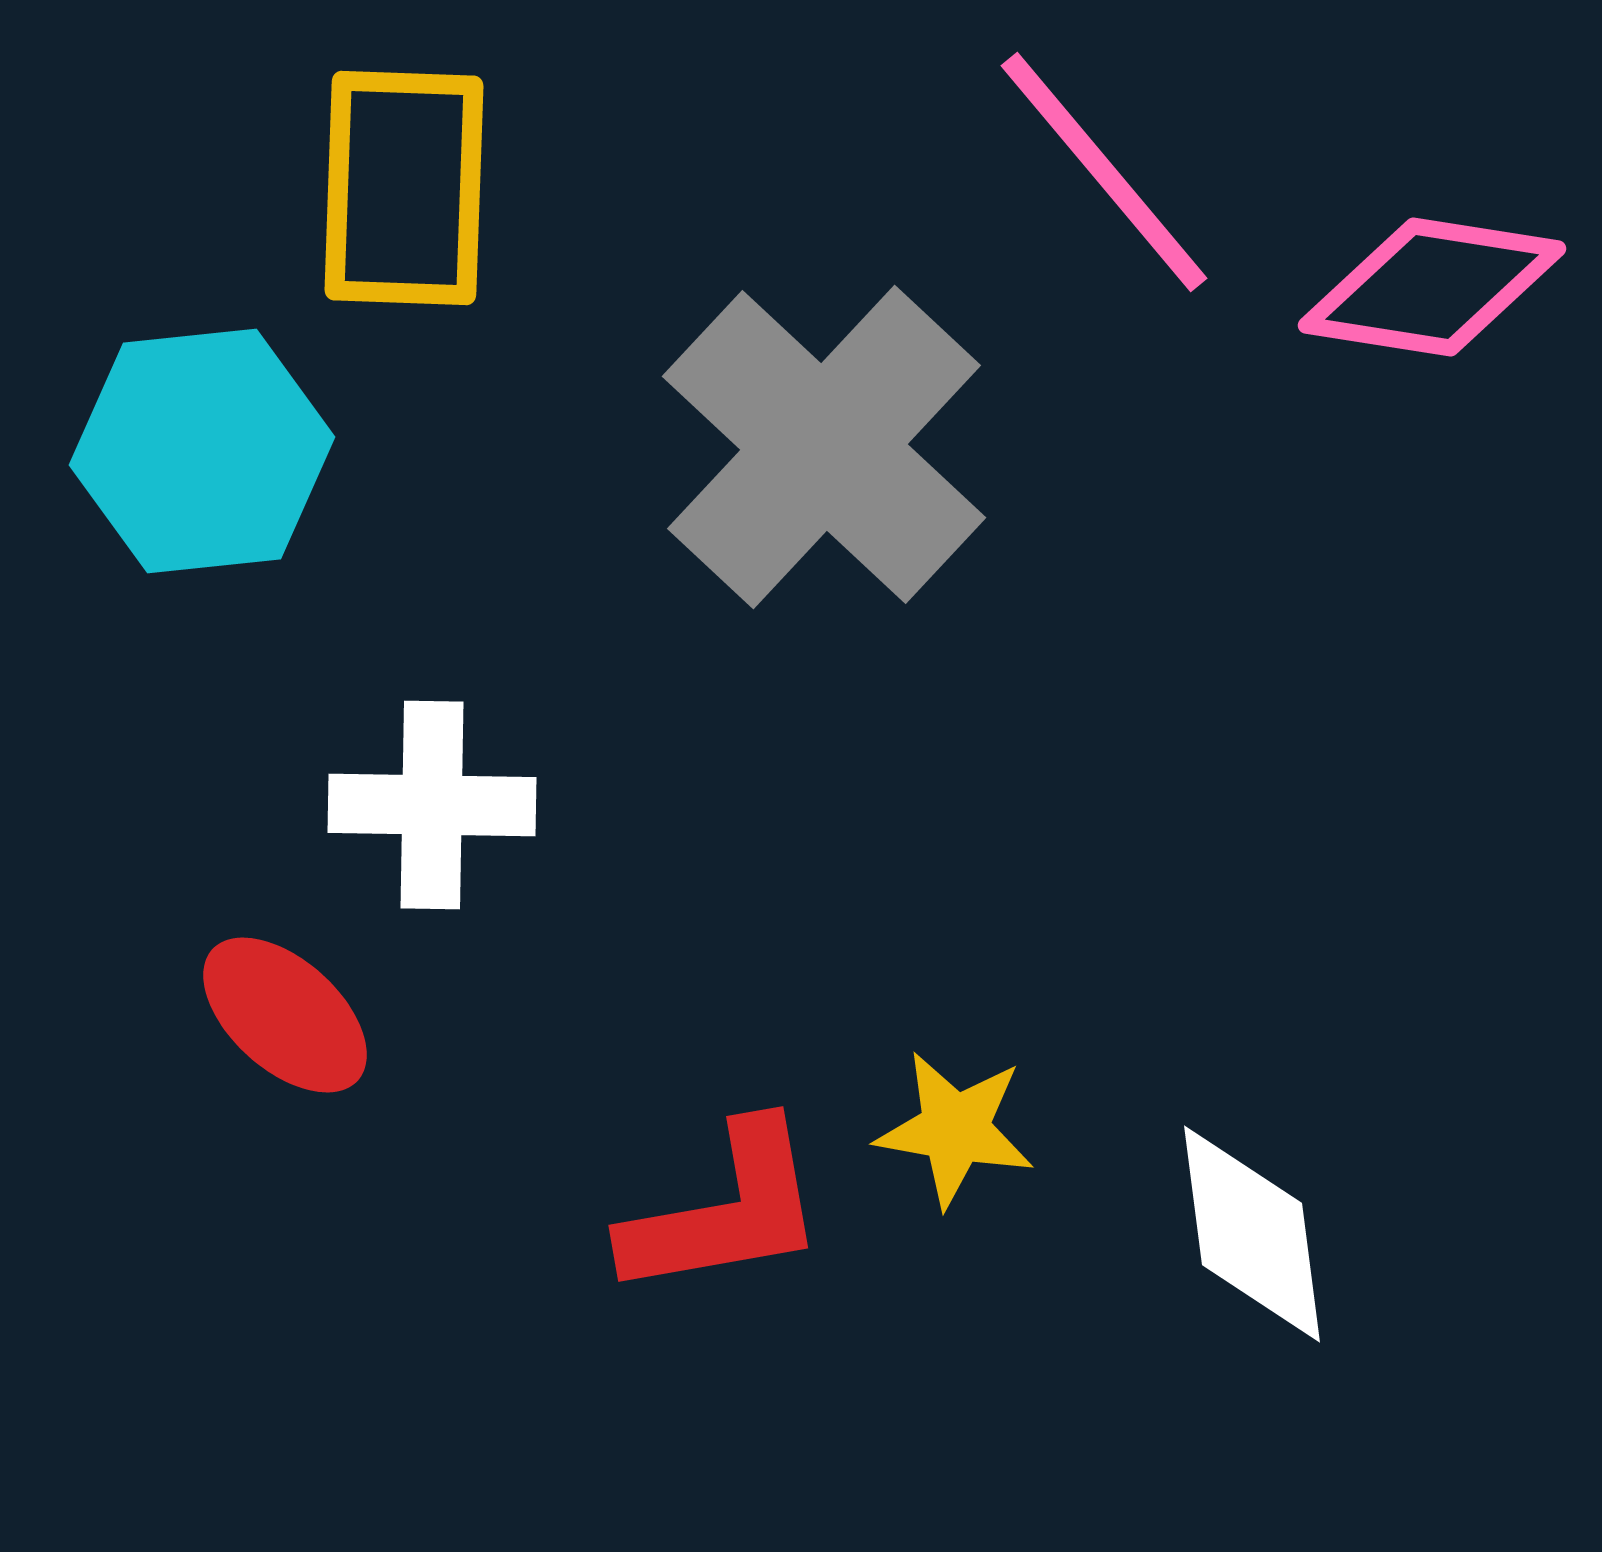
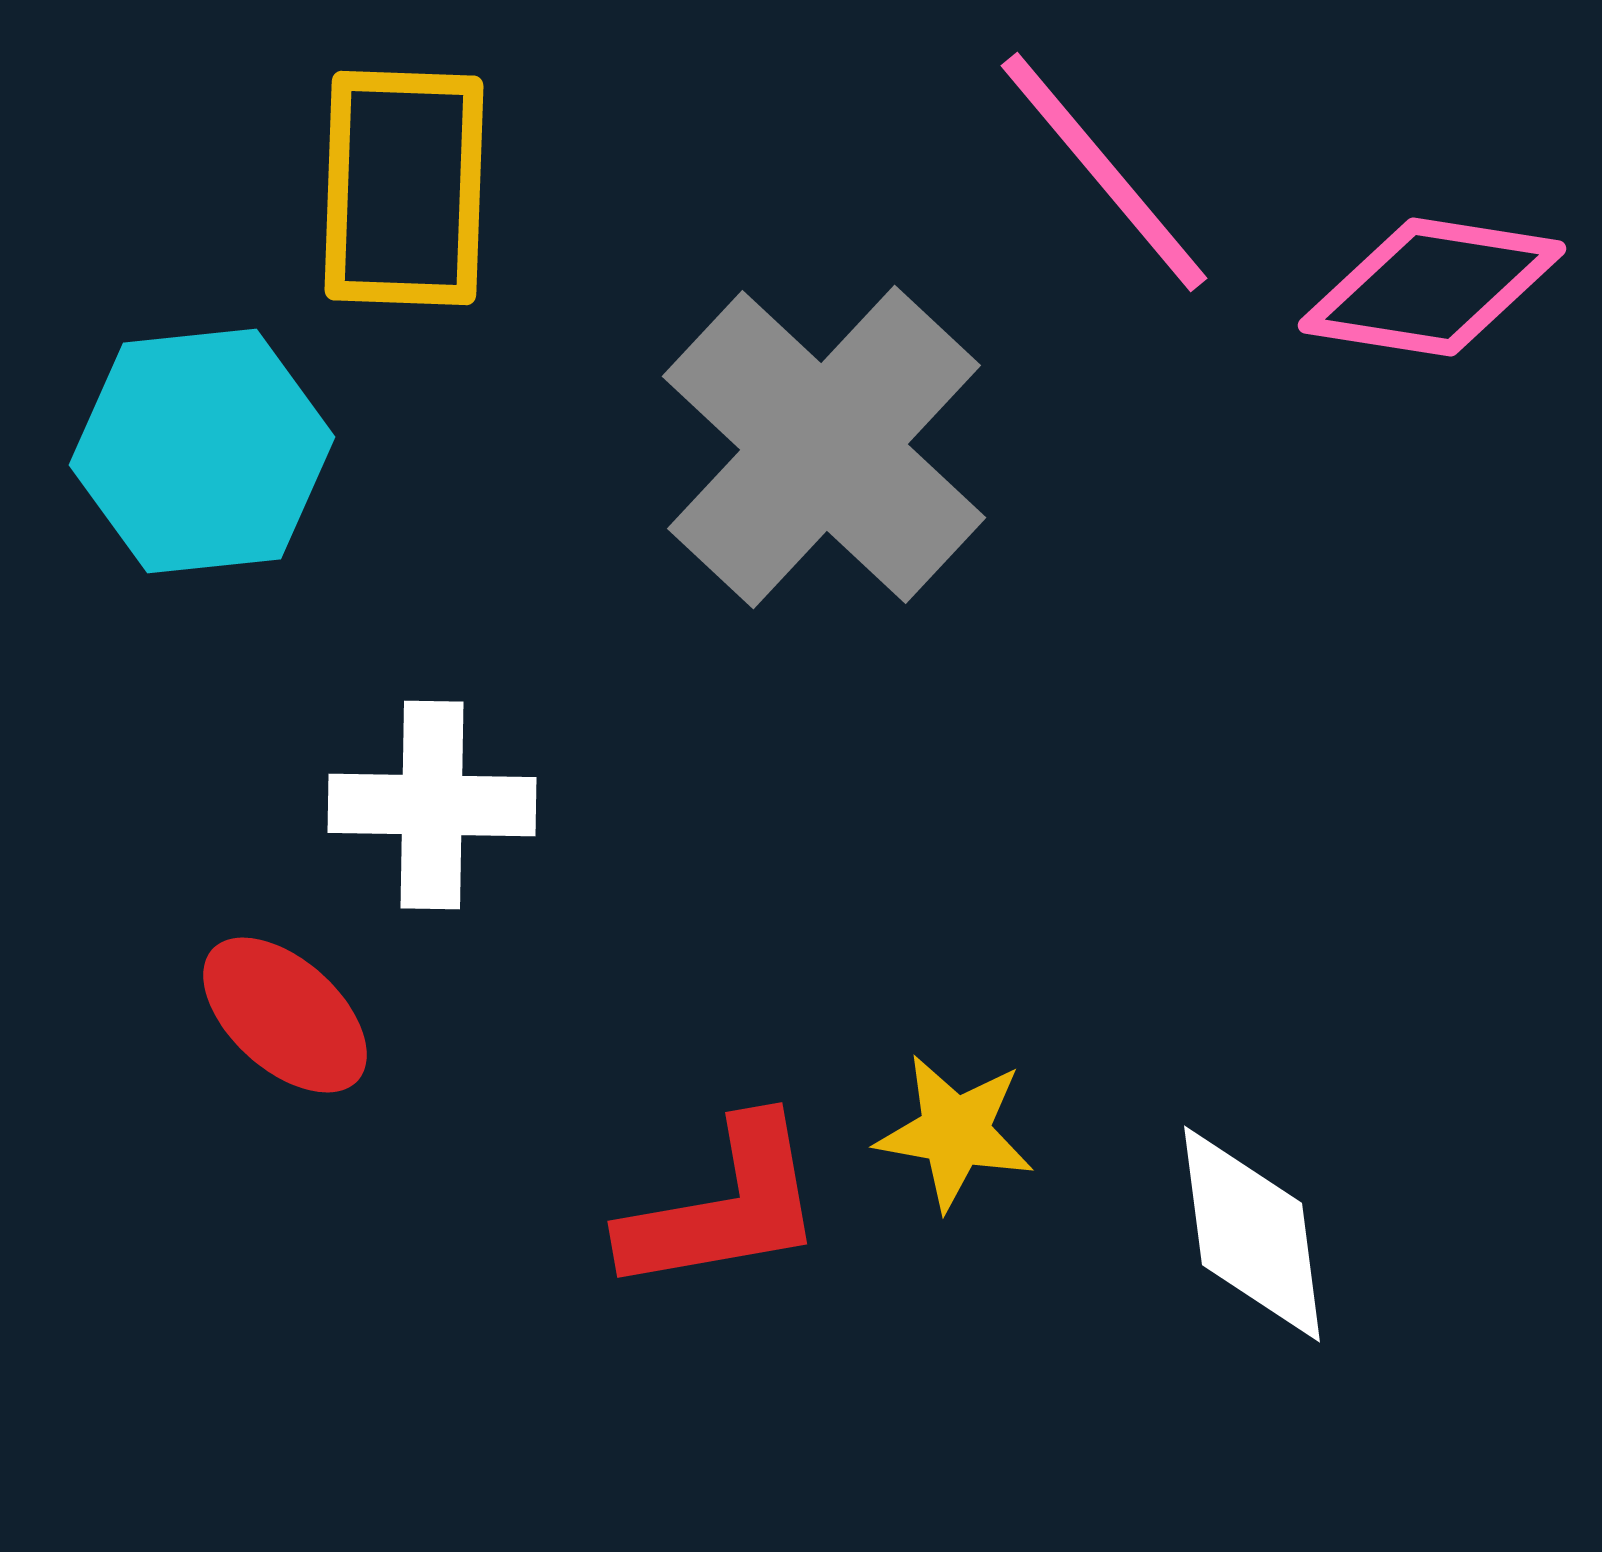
yellow star: moved 3 px down
red L-shape: moved 1 px left, 4 px up
